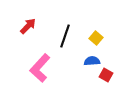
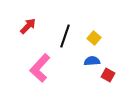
yellow square: moved 2 px left
red square: moved 2 px right
